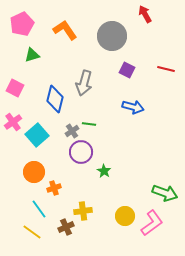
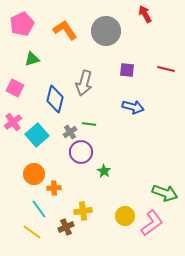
gray circle: moved 6 px left, 5 px up
green triangle: moved 4 px down
purple square: rotated 21 degrees counterclockwise
gray cross: moved 2 px left, 1 px down
orange circle: moved 2 px down
orange cross: rotated 16 degrees clockwise
